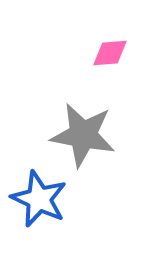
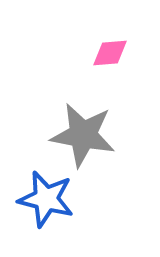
blue star: moved 7 px right; rotated 10 degrees counterclockwise
